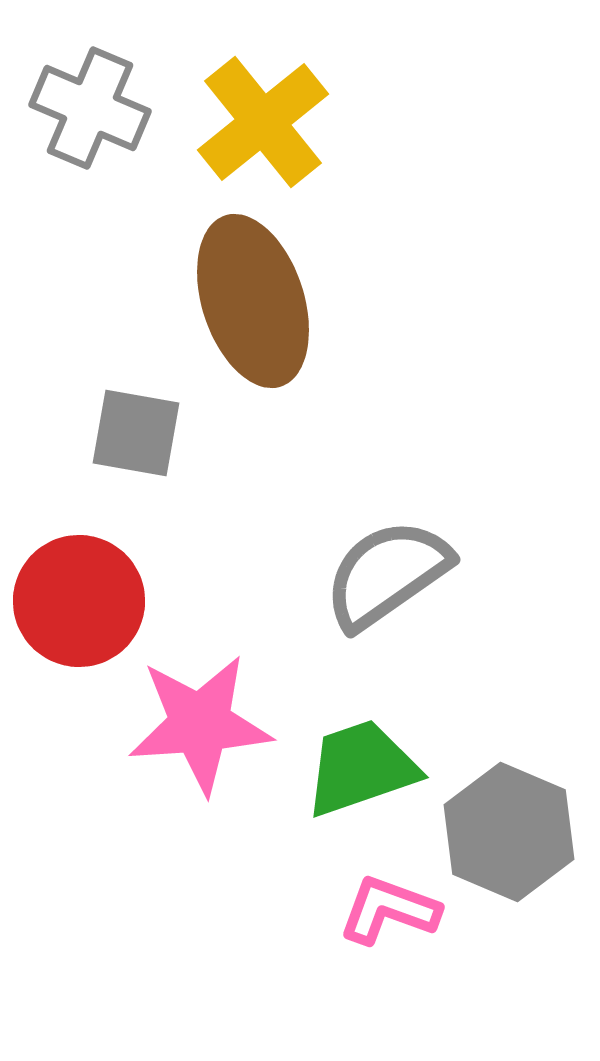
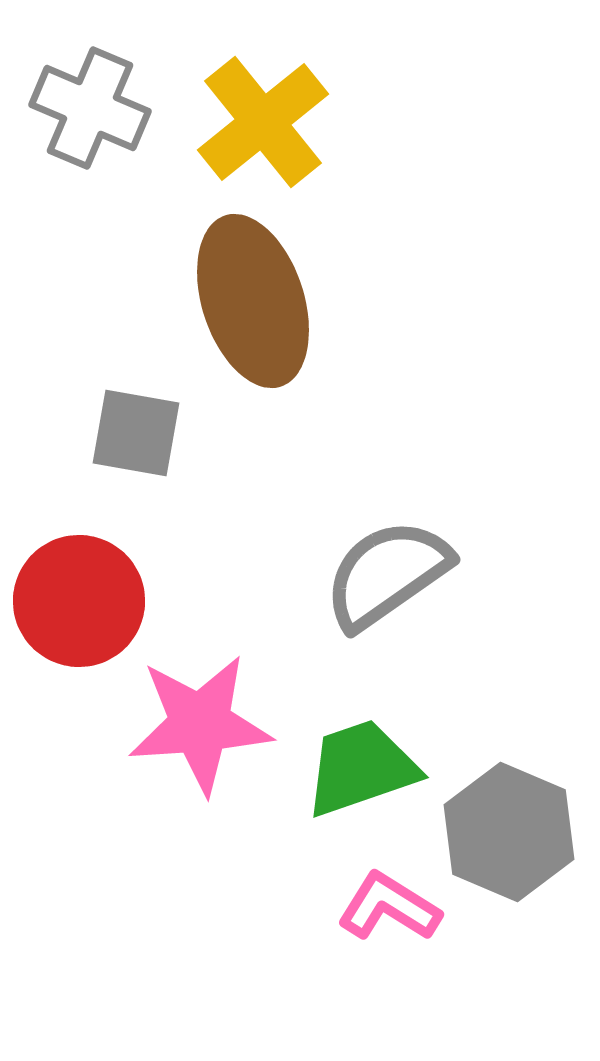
pink L-shape: moved 3 px up; rotated 12 degrees clockwise
